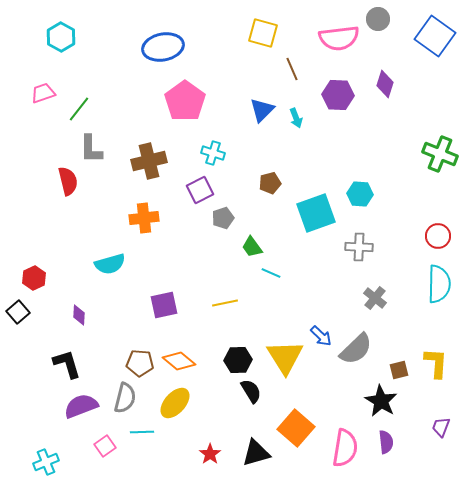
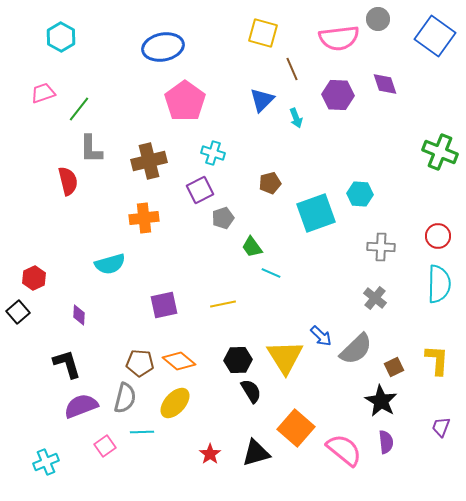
purple diamond at (385, 84): rotated 36 degrees counterclockwise
blue triangle at (262, 110): moved 10 px up
green cross at (440, 154): moved 2 px up
gray cross at (359, 247): moved 22 px right
yellow line at (225, 303): moved 2 px left, 1 px down
yellow L-shape at (436, 363): moved 1 px right, 3 px up
brown square at (399, 370): moved 5 px left, 3 px up; rotated 12 degrees counterclockwise
pink semicircle at (345, 448): moved 1 px left, 2 px down; rotated 60 degrees counterclockwise
